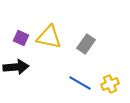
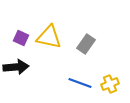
blue line: rotated 10 degrees counterclockwise
